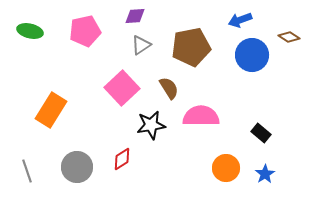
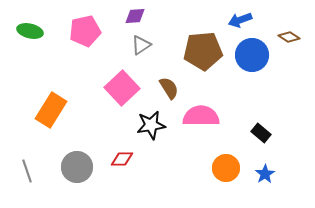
brown pentagon: moved 12 px right, 4 px down; rotated 6 degrees clockwise
red diamond: rotated 30 degrees clockwise
